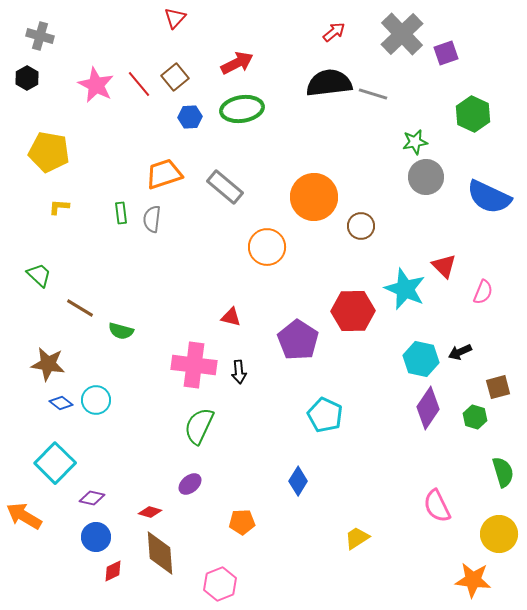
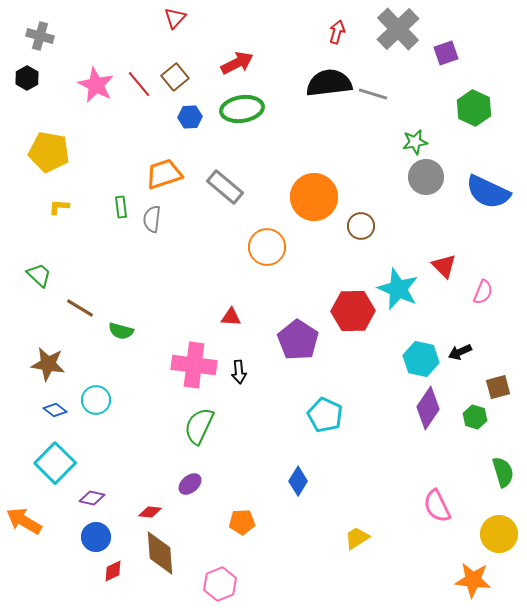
red arrow at (334, 32): moved 3 px right; rotated 35 degrees counterclockwise
gray cross at (402, 34): moved 4 px left, 5 px up
green hexagon at (473, 114): moved 1 px right, 6 px up
blue semicircle at (489, 197): moved 1 px left, 5 px up
green rectangle at (121, 213): moved 6 px up
cyan star at (405, 289): moved 7 px left
red triangle at (231, 317): rotated 10 degrees counterclockwise
blue diamond at (61, 403): moved 6 px left, 7 px down
red diamond at (150, 512): rotated 10 degrees counterclockwise
orange arrow at (24, 516): moved 5 px down
